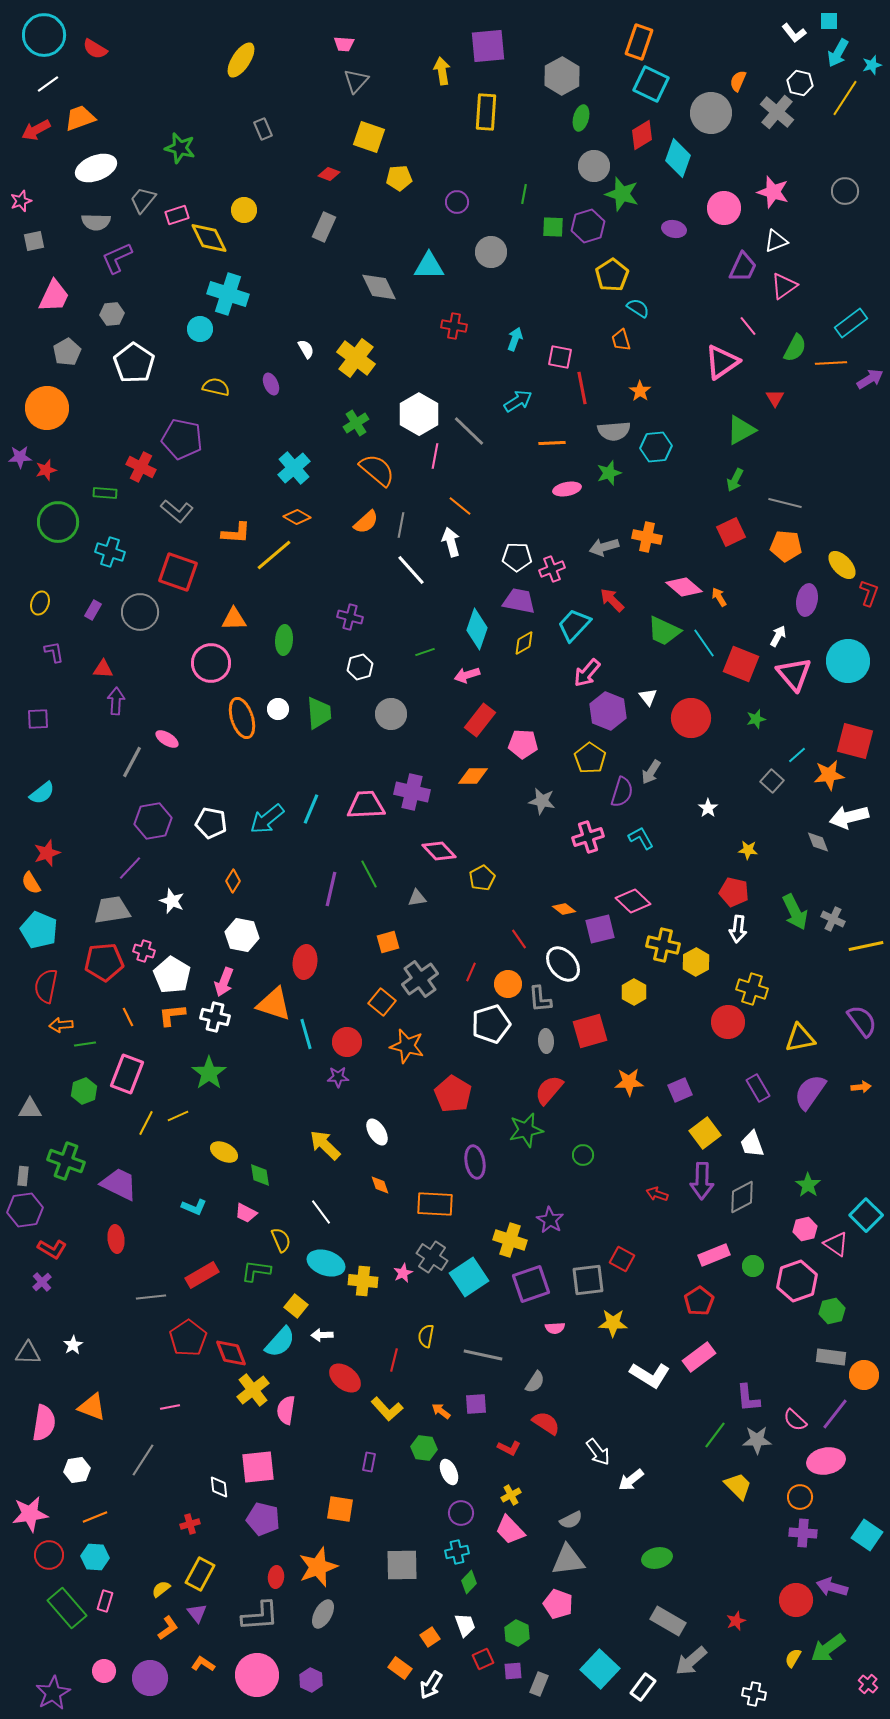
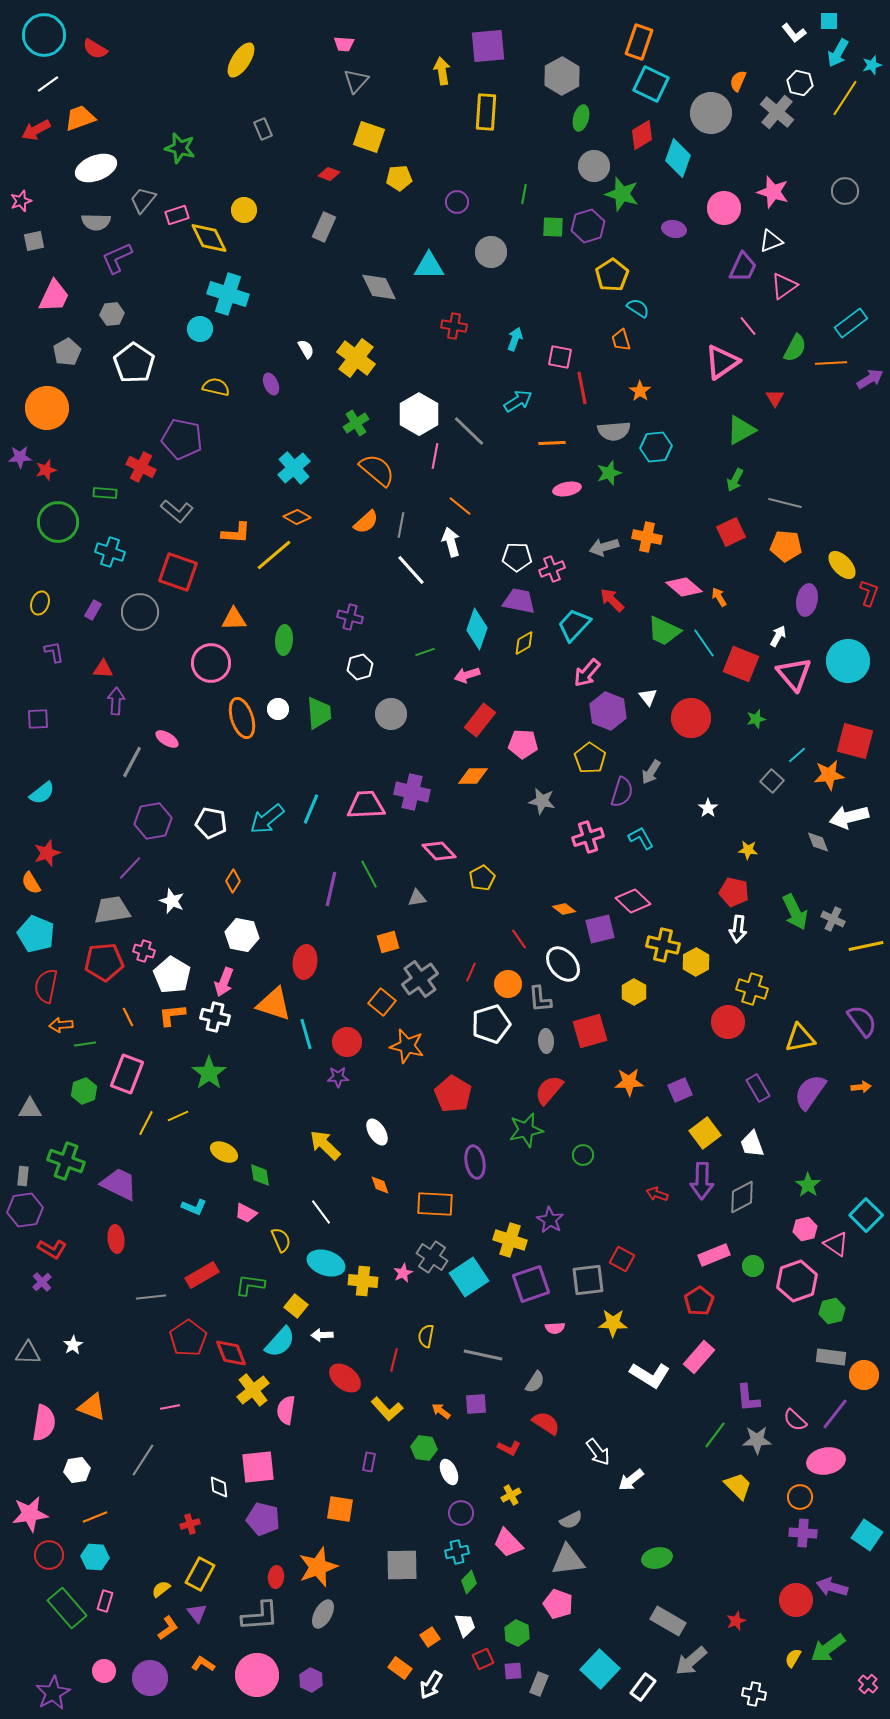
white triangle at (776, 241): moved 5 px left
cyan pentagon at (39, 930): moved 3 px left, 4 px down
green L-shape at (256, 1271): moved 6 px left, 14 px down
pink rectangle at (699, 1357): rotated 12 degrees counterclockwise
pink trapezoid at (510, 1530): moved 2 px left, 13 px down
